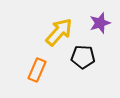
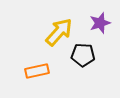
black pentagon: moved 2 px up
orange rectangle: moved 1 px down; rotated 55 degrees clockwise
